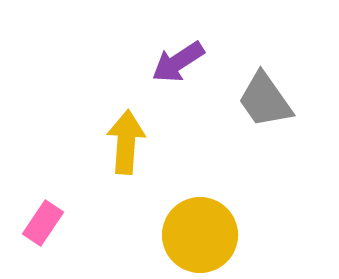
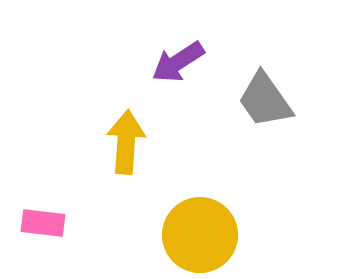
pink rectangle: rotated 63 degrees clockwise
